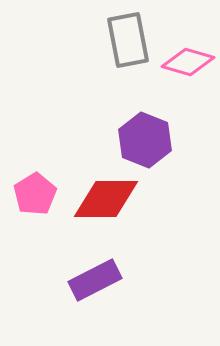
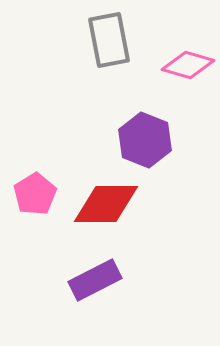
gray rectangle: moved 19 px left
pink diamond: moved 3 px down
red diamond: moved 5 px down
